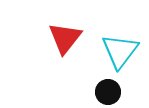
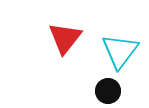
black circle: moved 1 px up
